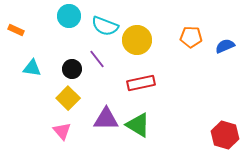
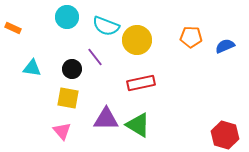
cyan circle: moved 2 px left, 1 px down
cyan semicircle: moved 1 px right
orange rectangle: moved 3 px left, 2 px up
purple line: moved 2 px left, 2 px up
yellow square: rotated 35 degrees counterclockwise
